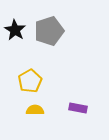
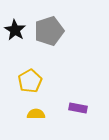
yellow semicircle: moved 1 px right, 4 px down
